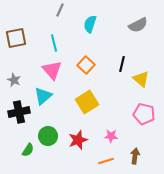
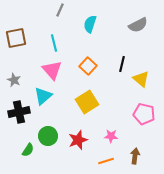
orange square: moved 2 px right, 1 px down
